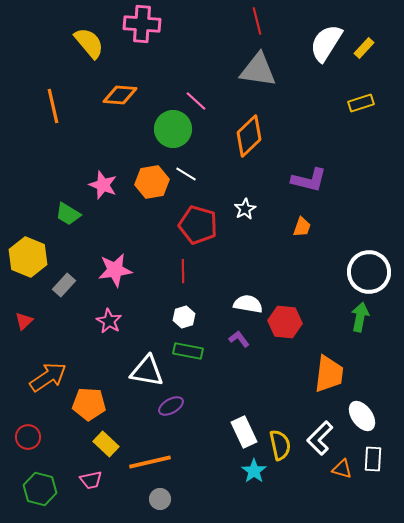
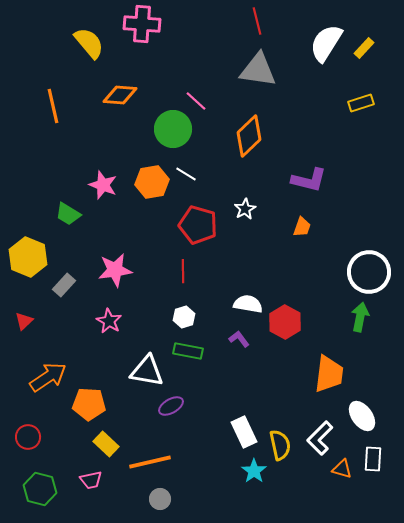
red hexagon at (285, 322): rotated 24 degrees clockwise
